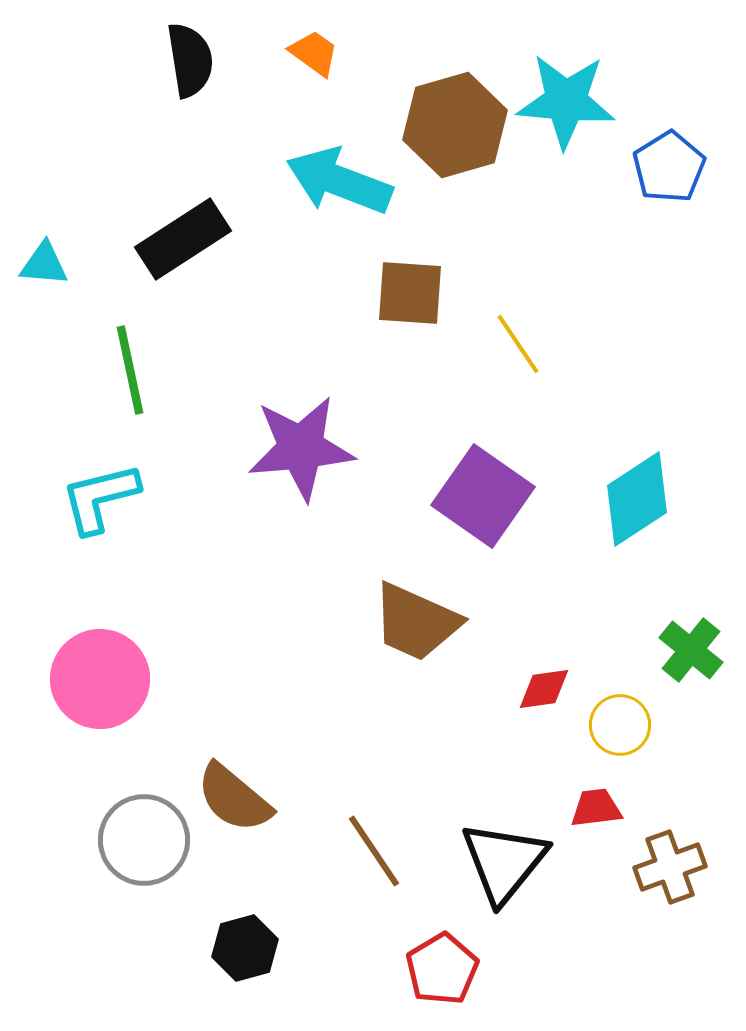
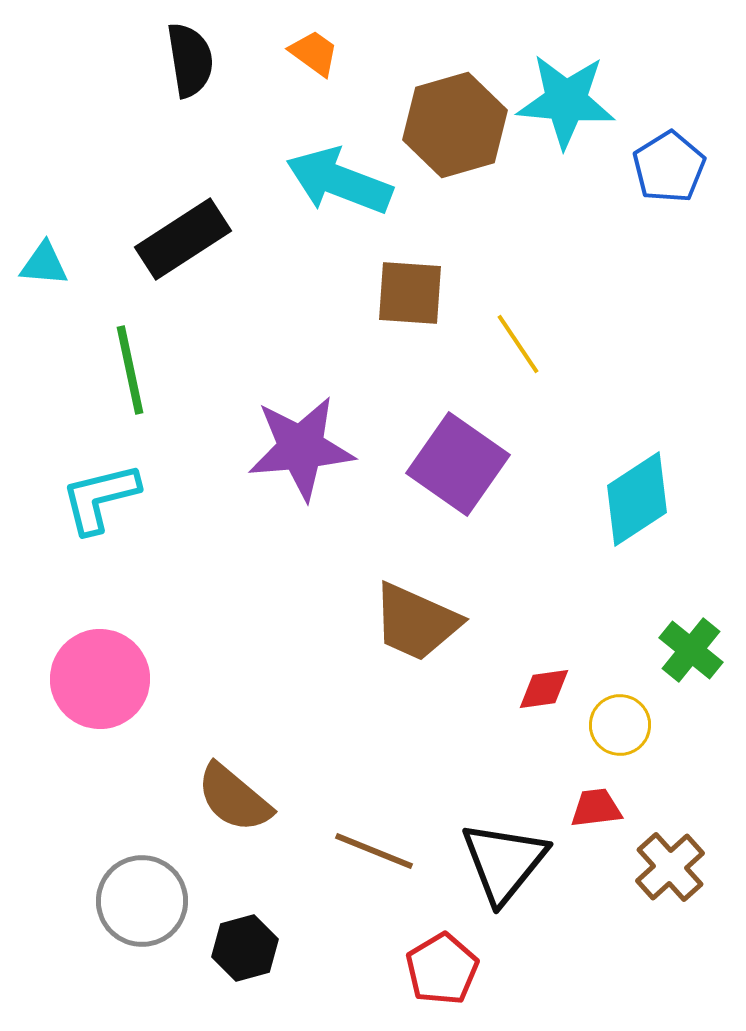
purple square: moved 25 px left, 32 px up
gray circle: moved 2 px left, 61 px down
brown line: rotated 34 degrees counterclockwise
brown cross: rotated 22 degrees counterclockwise
